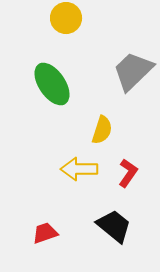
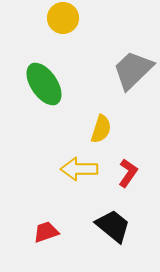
yellow circle: moved 3 px left
gray trapezoid: moved 1 px up
green ellipse: moved 8 px left
yellow semicircle: moved 1 px left, 1 px up
black trapezoid: moved 1 px left
red trapezoid: moved 1 px right, 1 px up
